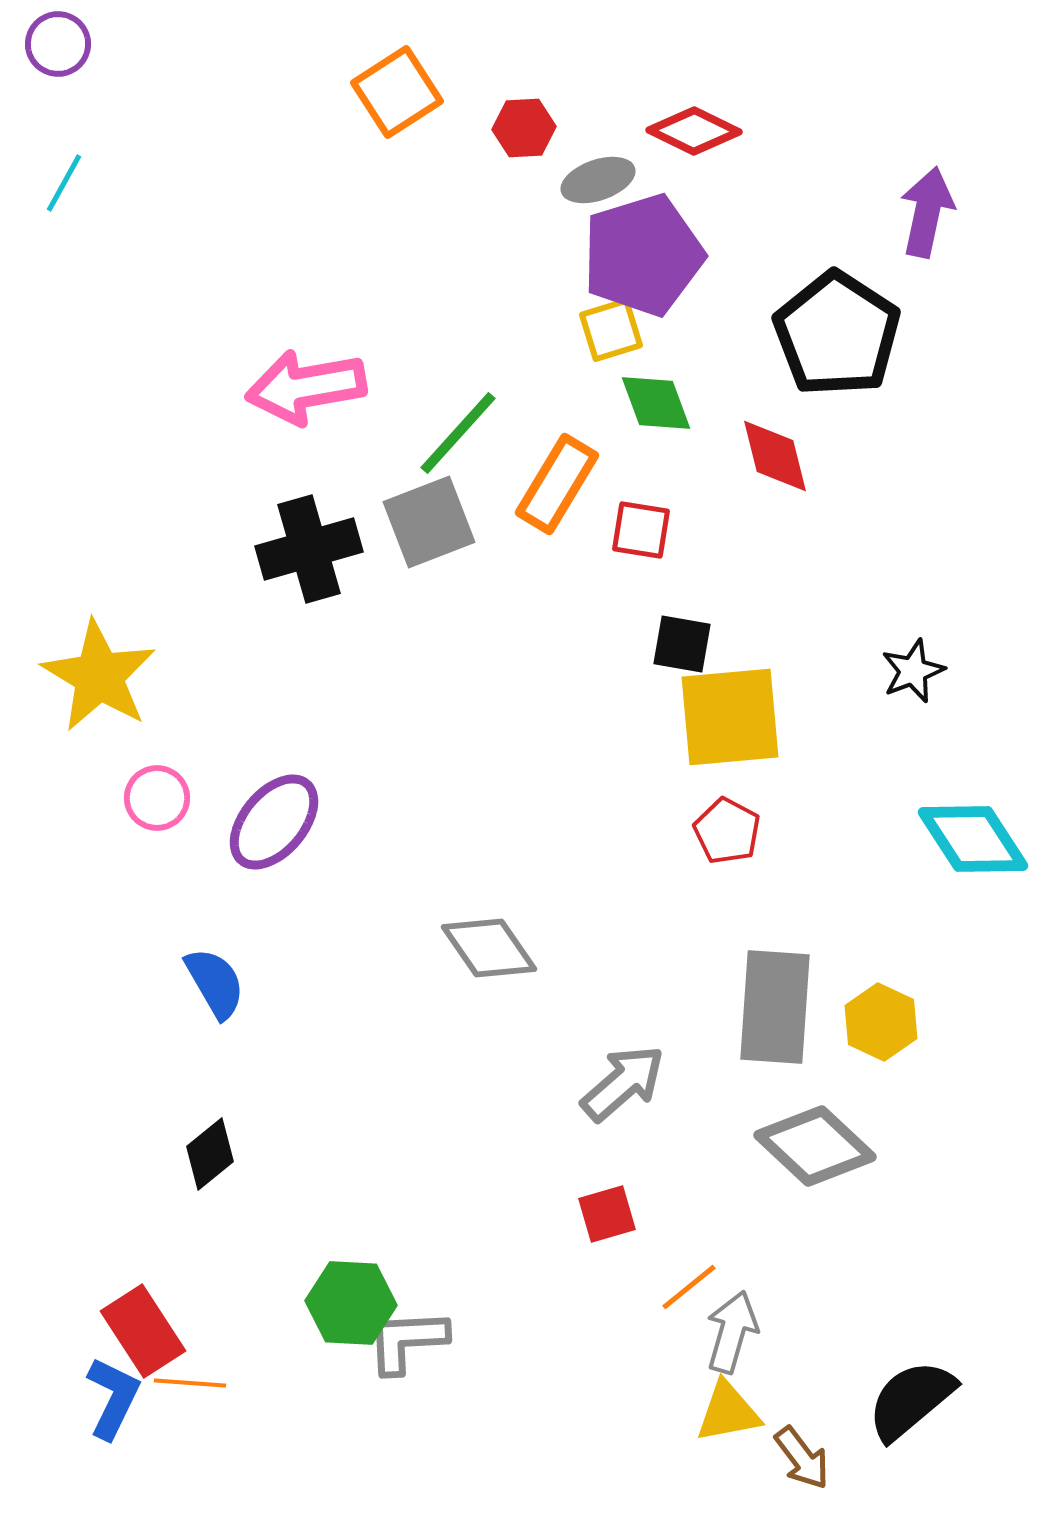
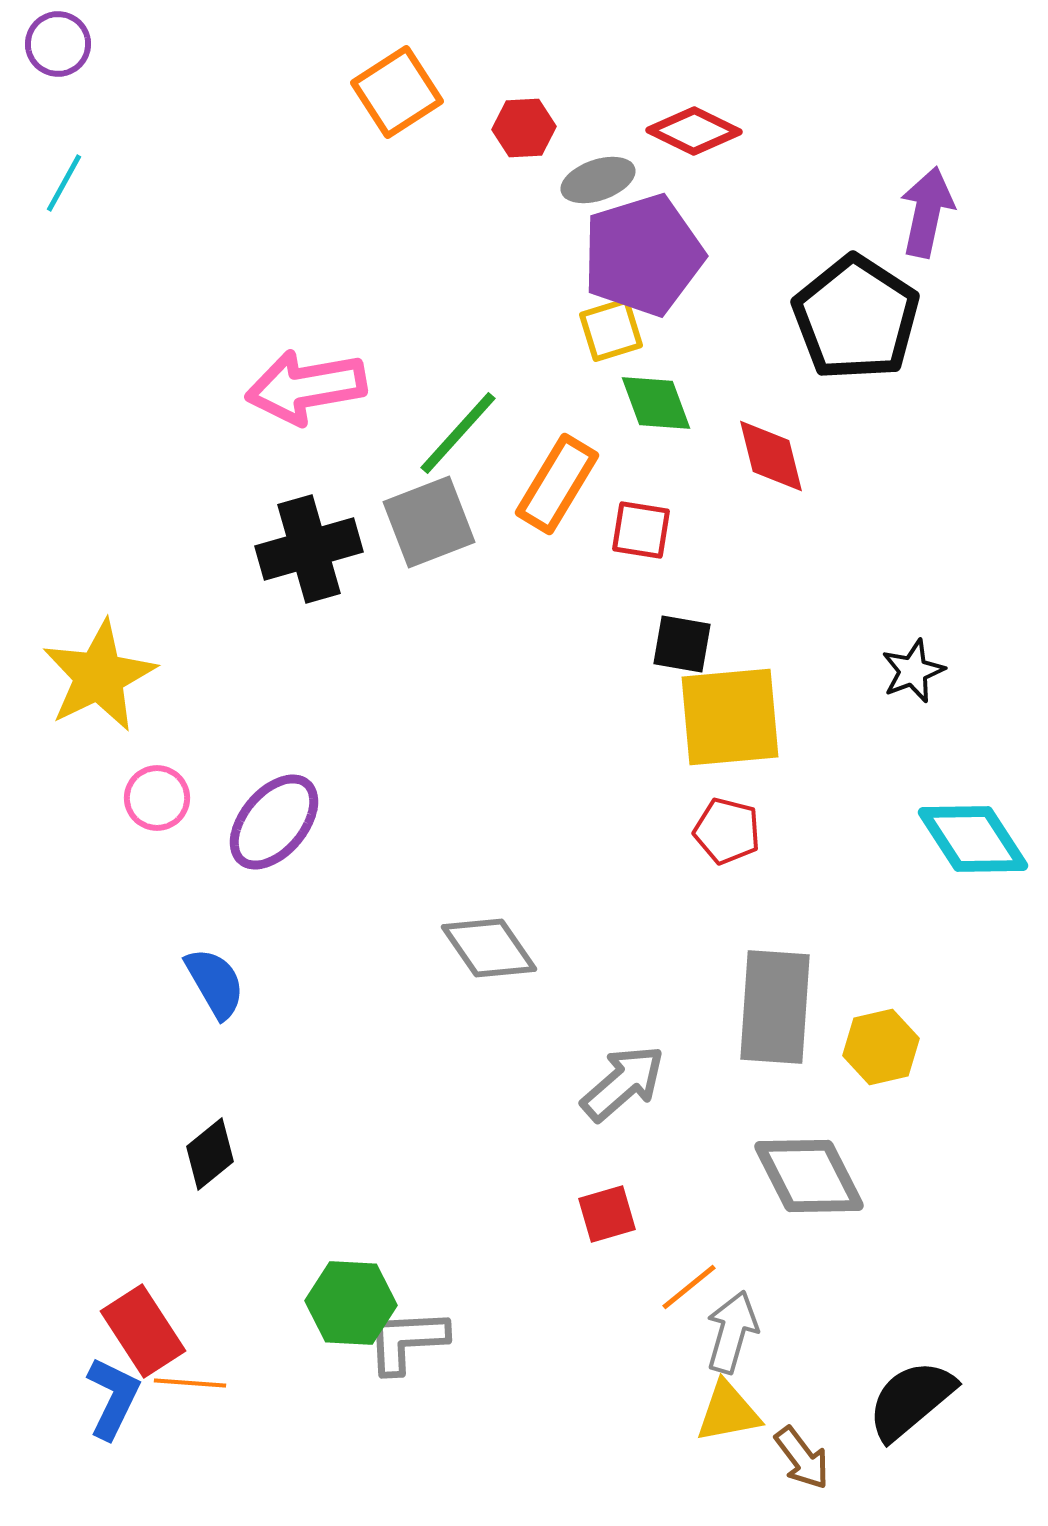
black pentagon at (837, 334): moved 19 px right, 16 px up
red diamond at (775, 456): moved 4 px left
yellow star at (99, 676): rotated 15 degrees clockwise
red pentagon at (727, 831): rotated 14 degrees counterclockwise
yellow hexagon at (881, 1022): moved 25 px down; rotated 22 degrees clockwise
gray diamond at (815, 1146): moved 6 px left, 30 px down; rotated 20 degrees clockwise
